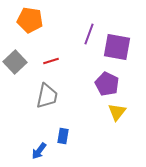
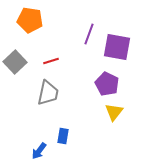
gray trapezoid: moved 1 px right, 3 px up
yellow triangle: moved 3 px left
